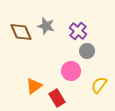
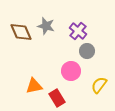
orange triangle: rotated 24 degrees clockwise
